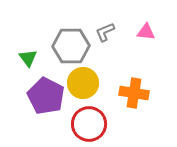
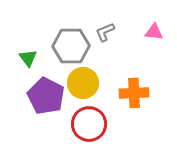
pink triangle: moved 8 px right
orange cross: rotated 12 degrees counterclockwise
